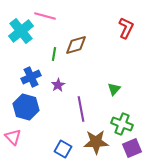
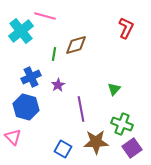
purple square: rotated 12 degrees counterclockwise
